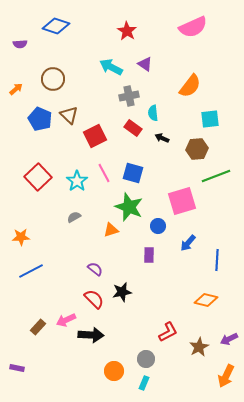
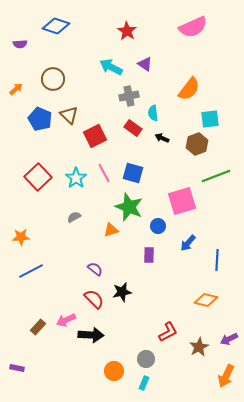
orange semicircle at (190, 86): moved 1 px left, 3 px down
brown hexagon at (197, 149): moved 5 px up; rotated 15 degrees counterclockwise
cyan star at (77, 181): moved 1 px left, 3 px up
